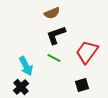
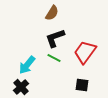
brown semicircle: rotated 35 degrees counterclockwise
black L-shape: moved 1 px left, 3 px down
red trapezoid: moved 2 px left
cyan arrow: moved 1 px right, 1 px up; rotated 66 degrees clockwise
black square: rotated 24 degrees clockwise
